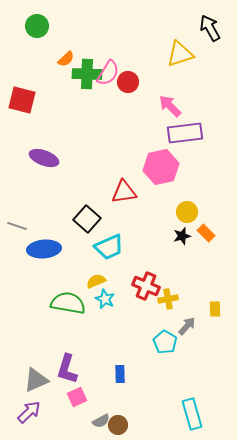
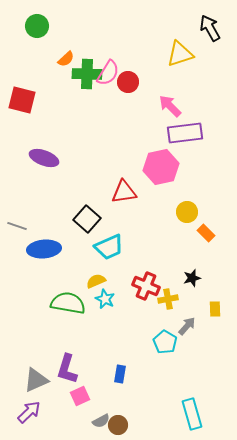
black star: moved 10 px right, 42 px down
blue rectangle: rotated 12 degrees clockwise
pink square: moved 3 px right, 1 px up
